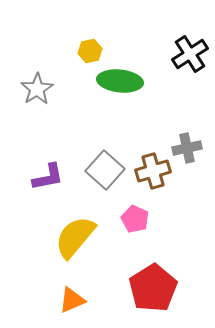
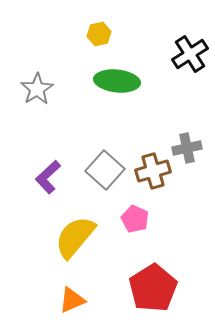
yellow hexagon: moved 9 px right, 17 px up
green ellipse: moved 3 px left
purple L-shape: rotated 148 degrees clockwise
